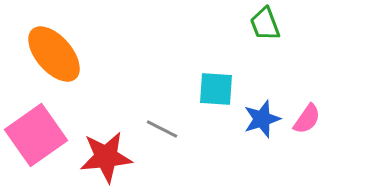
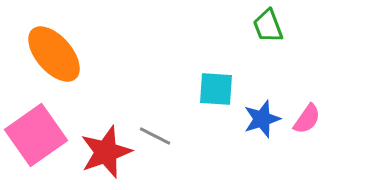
green trapezoid: moved 3 px right, 2 px down
gray line: moved 7 px left, 7 px down
red star: moved 5 px up; rotated 14 degrees counterclockwise
